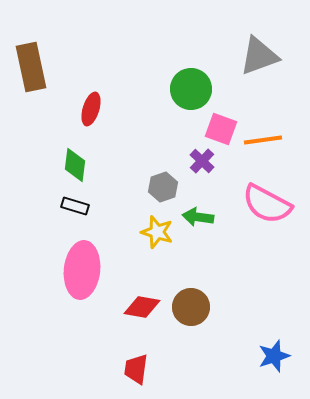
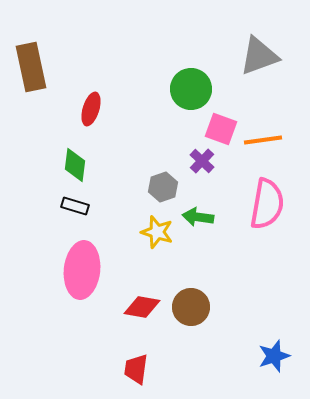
pink semicircle: rotated 108 degrees counterclockwise
